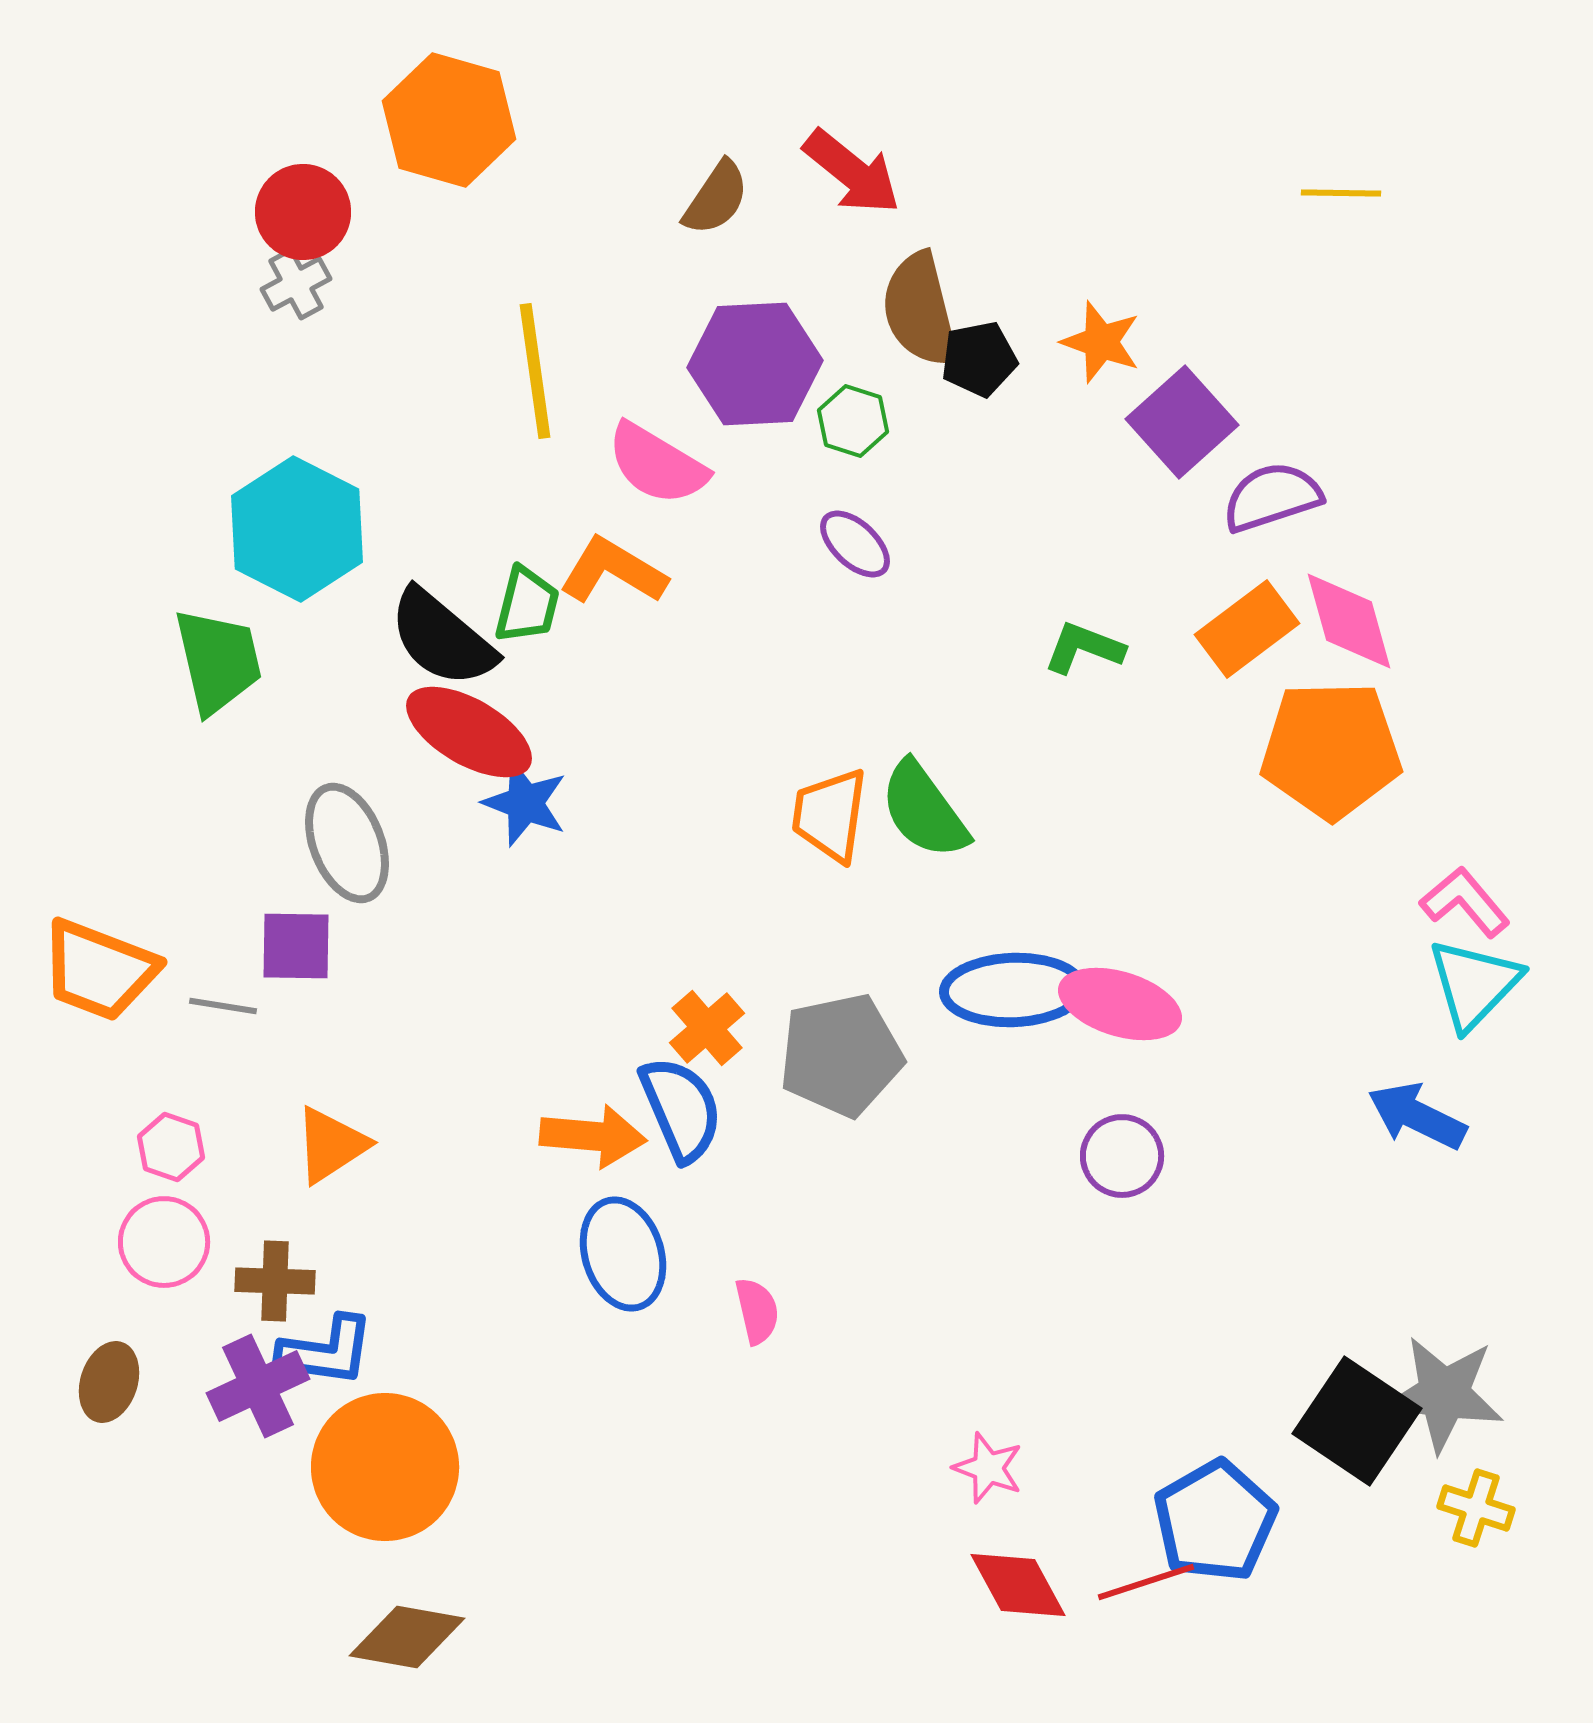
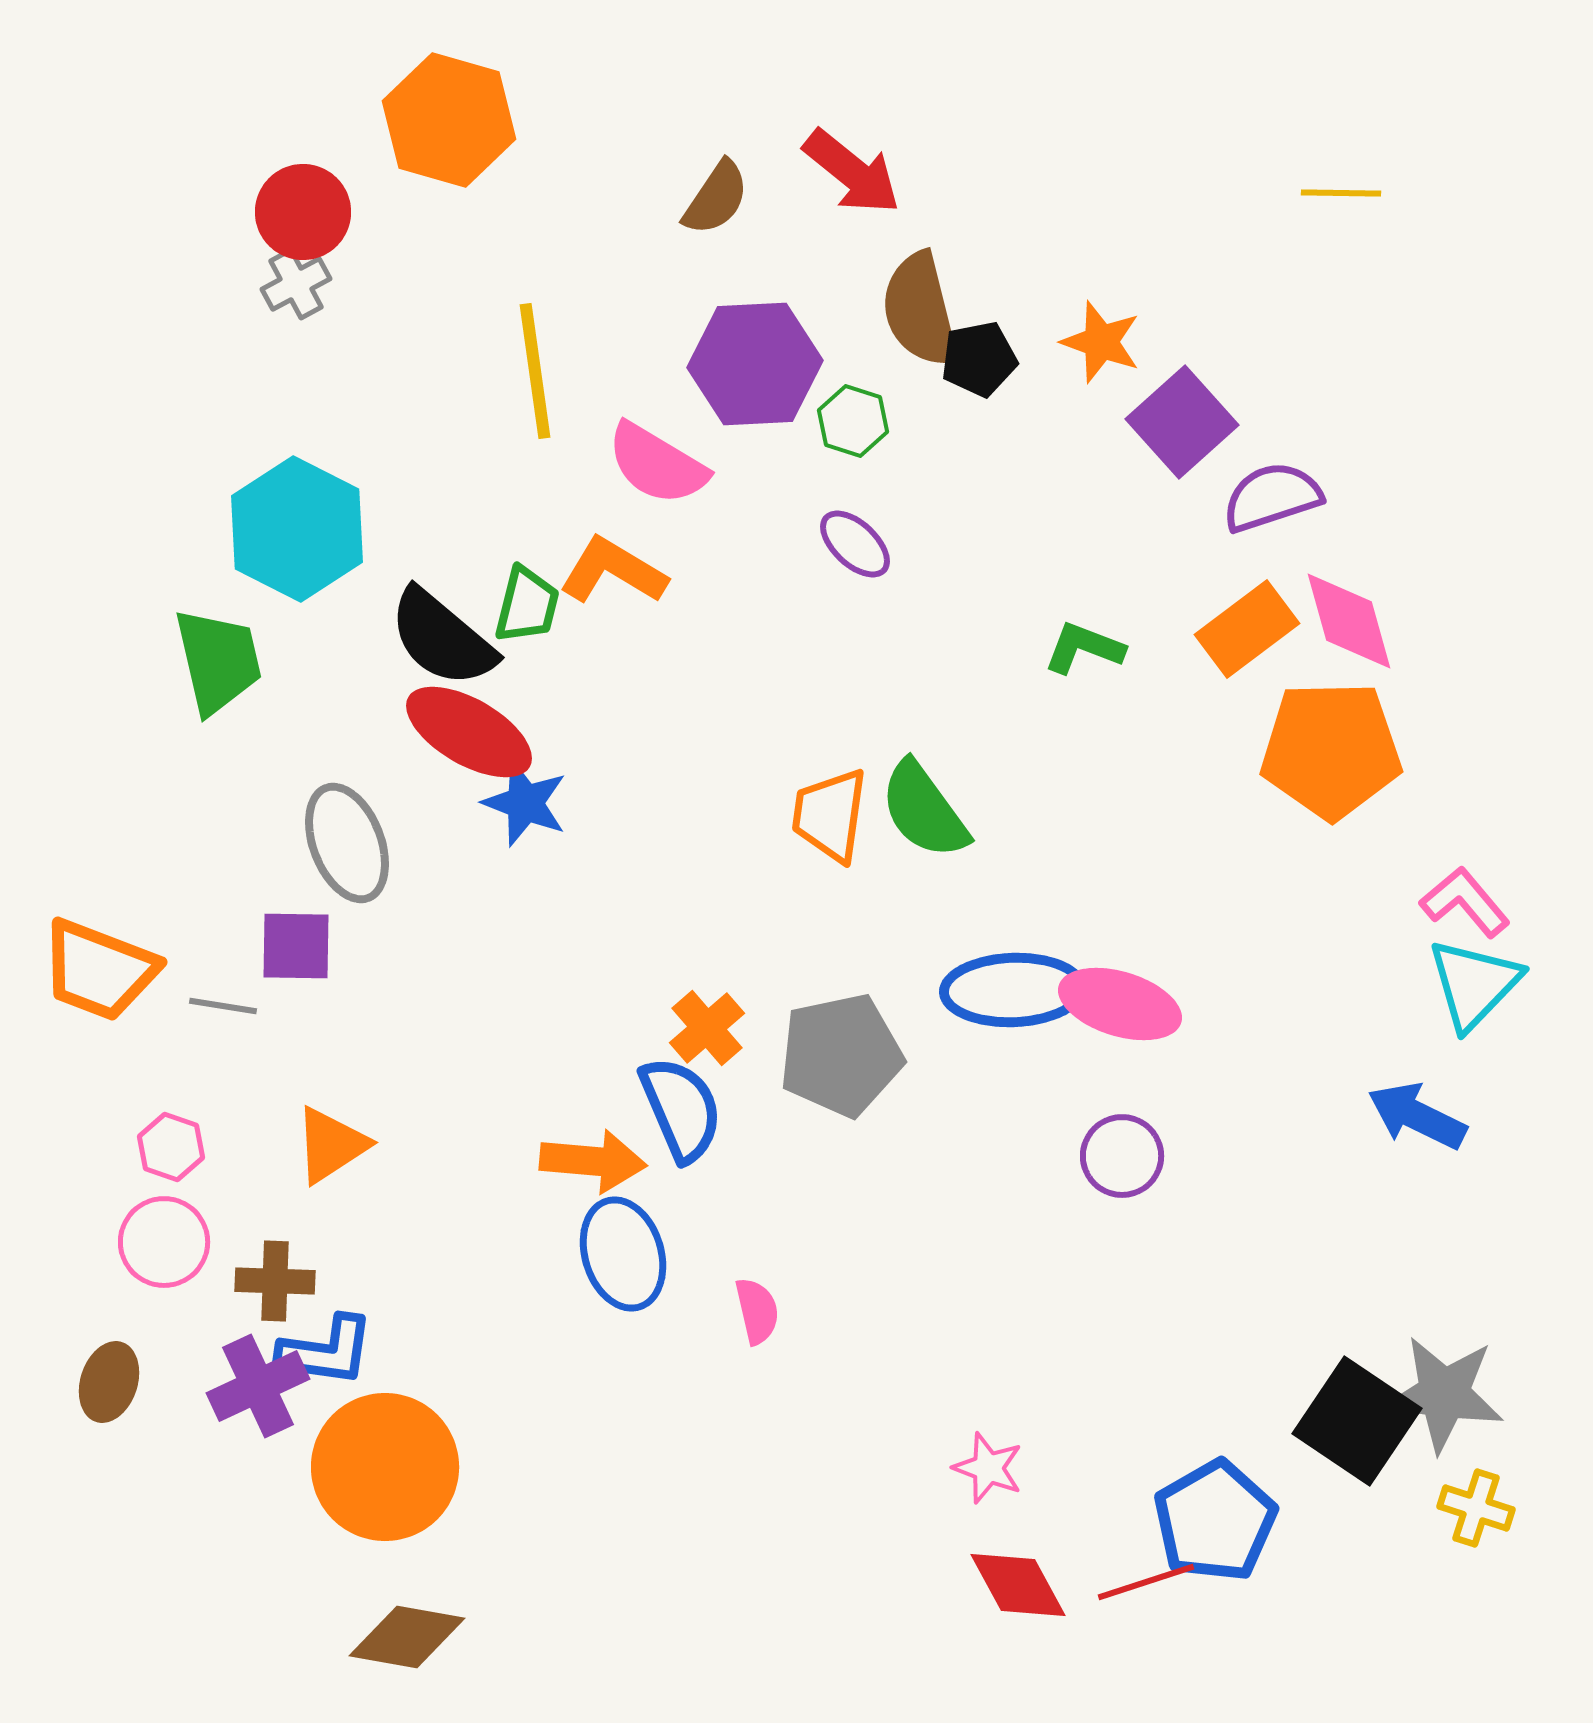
orange arrow at (593, 1136): moved 25 px down
